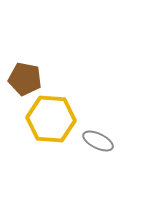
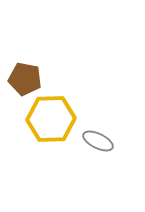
yellow hexagon: rotated 6 degrees counterclockwise
